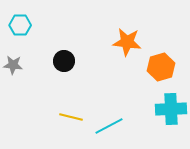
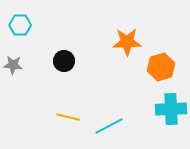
orange star: rotated 8 degrees counterclockwise
yellow line: moved 3 px left
